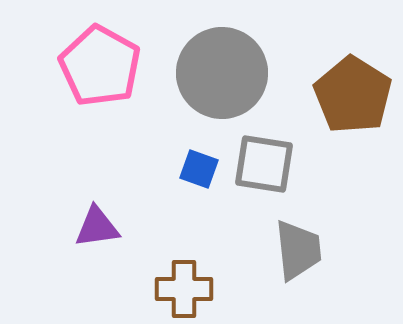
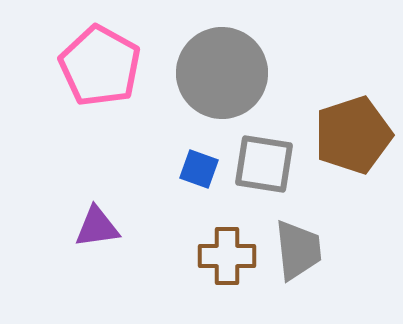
brown pentagon: moved 40 px down; rotated 22 degrees clockwise
brown cross: moved 43 px right, 33 px up
